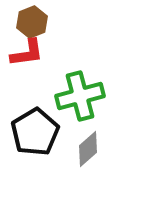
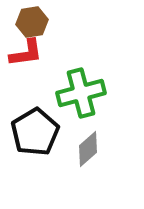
brown hexagon: rotated 12 degrees clockwise
red L-shape: moved 1 px left
green cross: moved 1 px right, 3 px up
